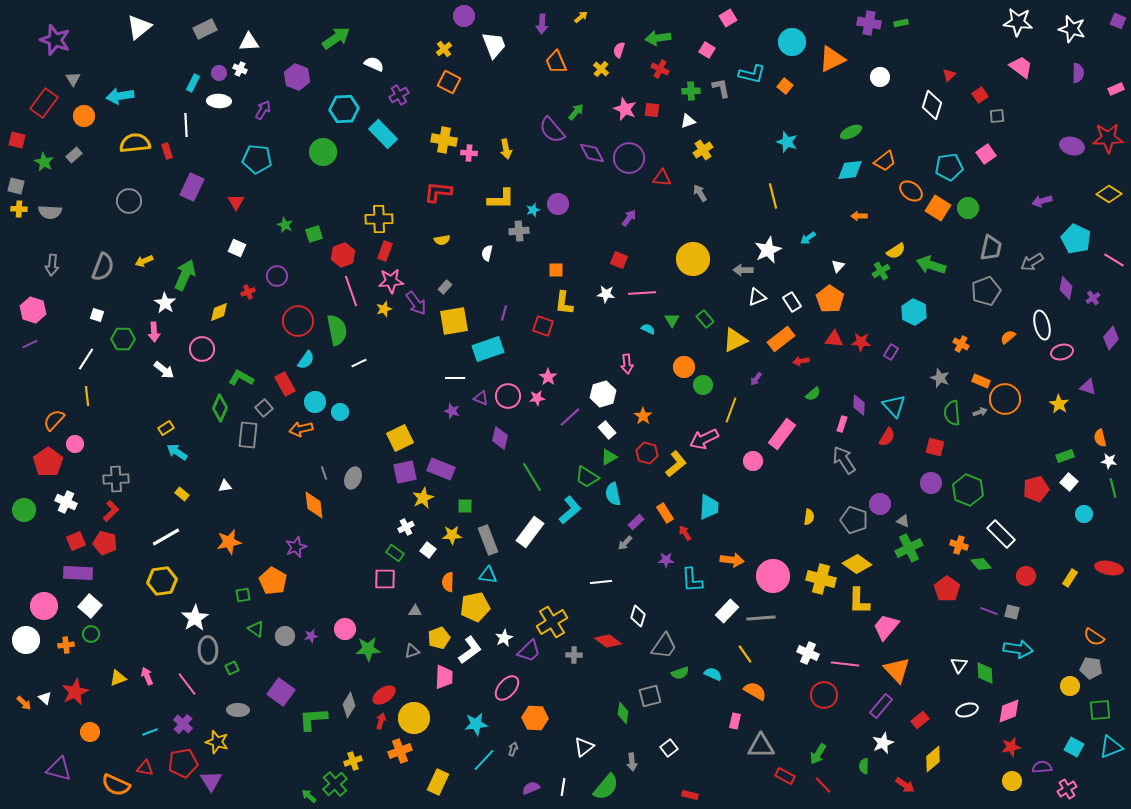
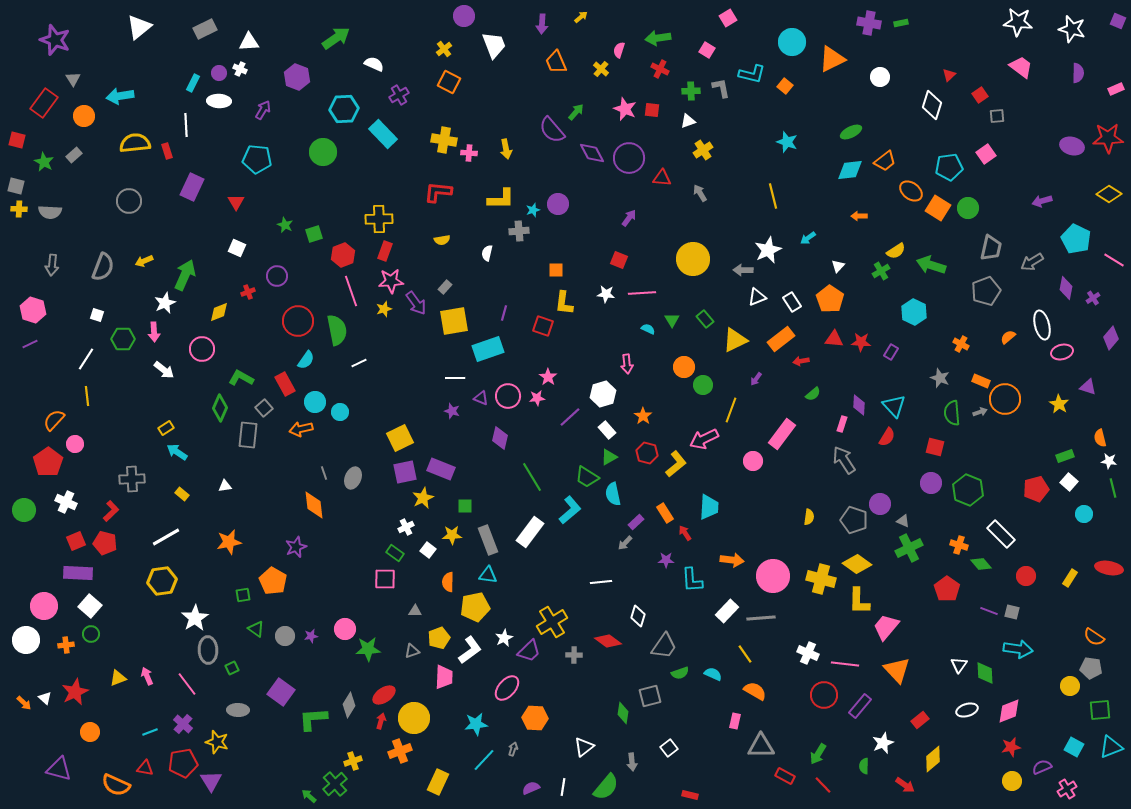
white star at (165, 303): rotated 15 degrees clockwise
gray cross at (116, 479): moved 16 px right
purple rectangle at (881, 706): moved 21 px left
purple semicircle at (1042, 767): rotated 18 degrees counterclockwise
